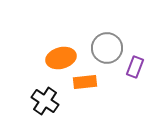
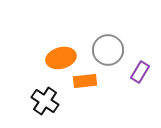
gray circle: moved 1 px right, 2 px down
purple rectangle: moved 5 px right, 5 px down; rotated 10 degrees clockwise
orange rectangle: moved 1 px up
